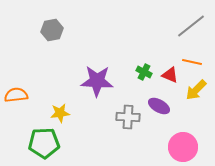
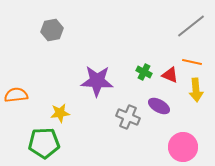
yellow arrow: rotated 50 degrees counterclockwise
gray cross: rotated 20 degrees clockwise
